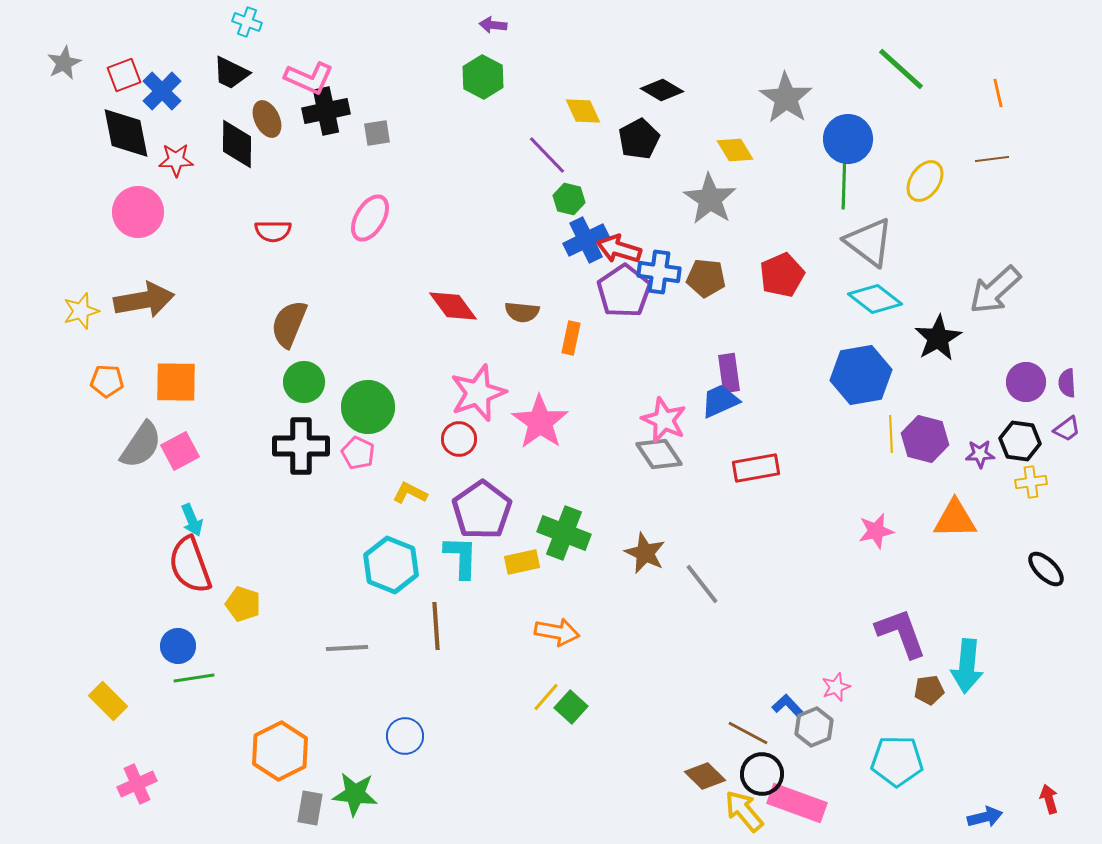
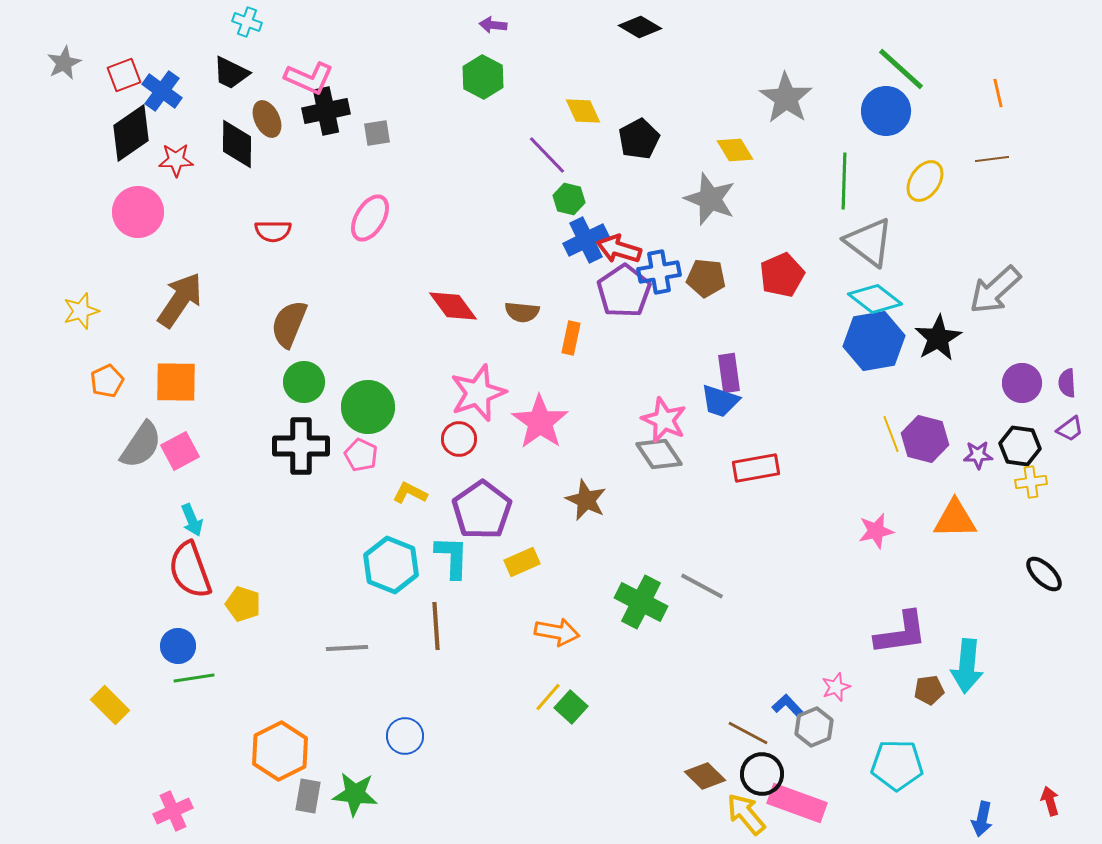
black diamond at (662, 90): moved 22 px left, 63 px up
blue cross at (162, 91): rotated 9 degrees counterclockwise
black diamond at (126, 133): moved 5 px right; rotated 66 degrees clockwise
blue circle at (848, 139): moved 38 px right, 28 px up
gray star at (710, 199): rotated 12 degrees counterclockwise
blue cross at (659, 272): rotated 18 degrees counterclockwise
brown arrow at (144, 300): moved 36 px right; rotated 46 degrees counterclockwise
blue hexagon at (861, 375): moved 13 px right, 34 px up
orange pentagon at (107, 381): rotated 28 degrees counterclockwise
purple circle at (1026, 382): moved 4 px left, 1 px down
blue trapezoid at (720, 401): rotated 138 degrees counterclockwise
purple trapezoid at (1067, 429): moved 3 px right
yellow line at (891, 434): rotated 18 degrees counterclockwise
black hexagon at (1020, 441): moved 5 px down
pink pentagon at (358, 453): moved 3 px right, 2 px down
purple star at (980, 454): moved 2 px left, 1 px down
green cross at (564, 533): moved 77 px right, 69 px down; rotated 6 degrees clockwise
brown star at (645, 553): moved 59 px left, 53 px up
cyan L-shape at (461, 557): moved 9 px left
yellow rectangle at (522, 562): rotated 12 degrees counterclockwise
red semicircle at (190, 565): moved 5 px down
black ellipse at (1046, 569): moved 2 px left, 5 px down
gray line at (702, 584): moved 2 px down; rotated 24 degrees counterclockwise
purple L-shape at (901, 633): rotated 102 degrees clockwise
yellow line at (546, 697): moved 2 px right
yellow rectangle at (108, 701): moved 2 px right, 4 px down
cyan pentagon at (897, 761): moved 4 px down
pink cross at (137, 784): moved 36 px right, 27 px down
red arrow at (1049, 799): moved 1 px right, 2 px down
gray rectangle at (310, 808): moved 2 px left, 12 px up
yellow arrow at (744, 811): moved 2 px right, 3 px down
blue arrow at (985, 817): moved 3 px left, 2 px down; rotated 116 degrees clockwise
